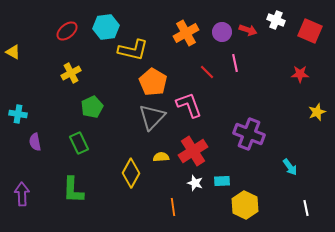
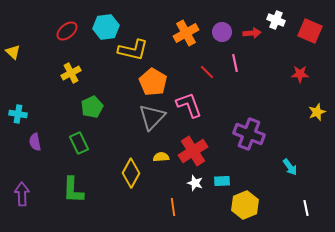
red arrow: moved 4 px right, 3 px down; rotated 24 degrees counterclockwise
yellow triangle: rotated 14 degrees clockwise
yellow hexagon: rotated 12 degrees clockwise
